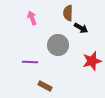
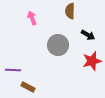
brown semicircle: moved 2 px right, 2 px up
black arrow: moved 7 px right, 7 px down
purple line: moved 17 px left, 8 px down
brown rectangle: moved 17 px left, 1 px down
